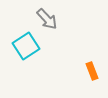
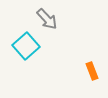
cyan square: rotated 8 degrees counterclockwise
